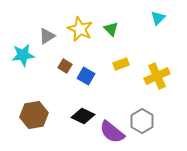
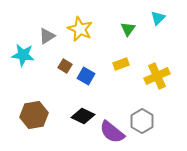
green triangle: moved 17 px right; rotated 21 degrees clockwise
cyan star: rotated 15 degrees clockwise
